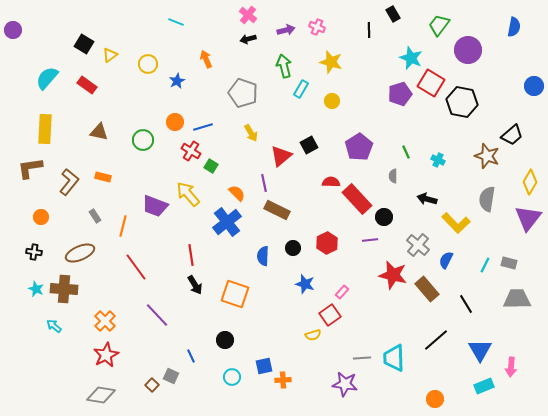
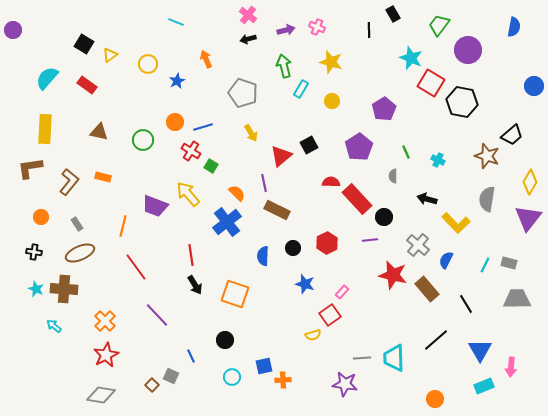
purple pentagon at (400, 94): moved 16 px left, 15 px down; rotated 15 degrees counterclockwise
gray rectangle at (95, 216): moved 18 px left, 8 px down
